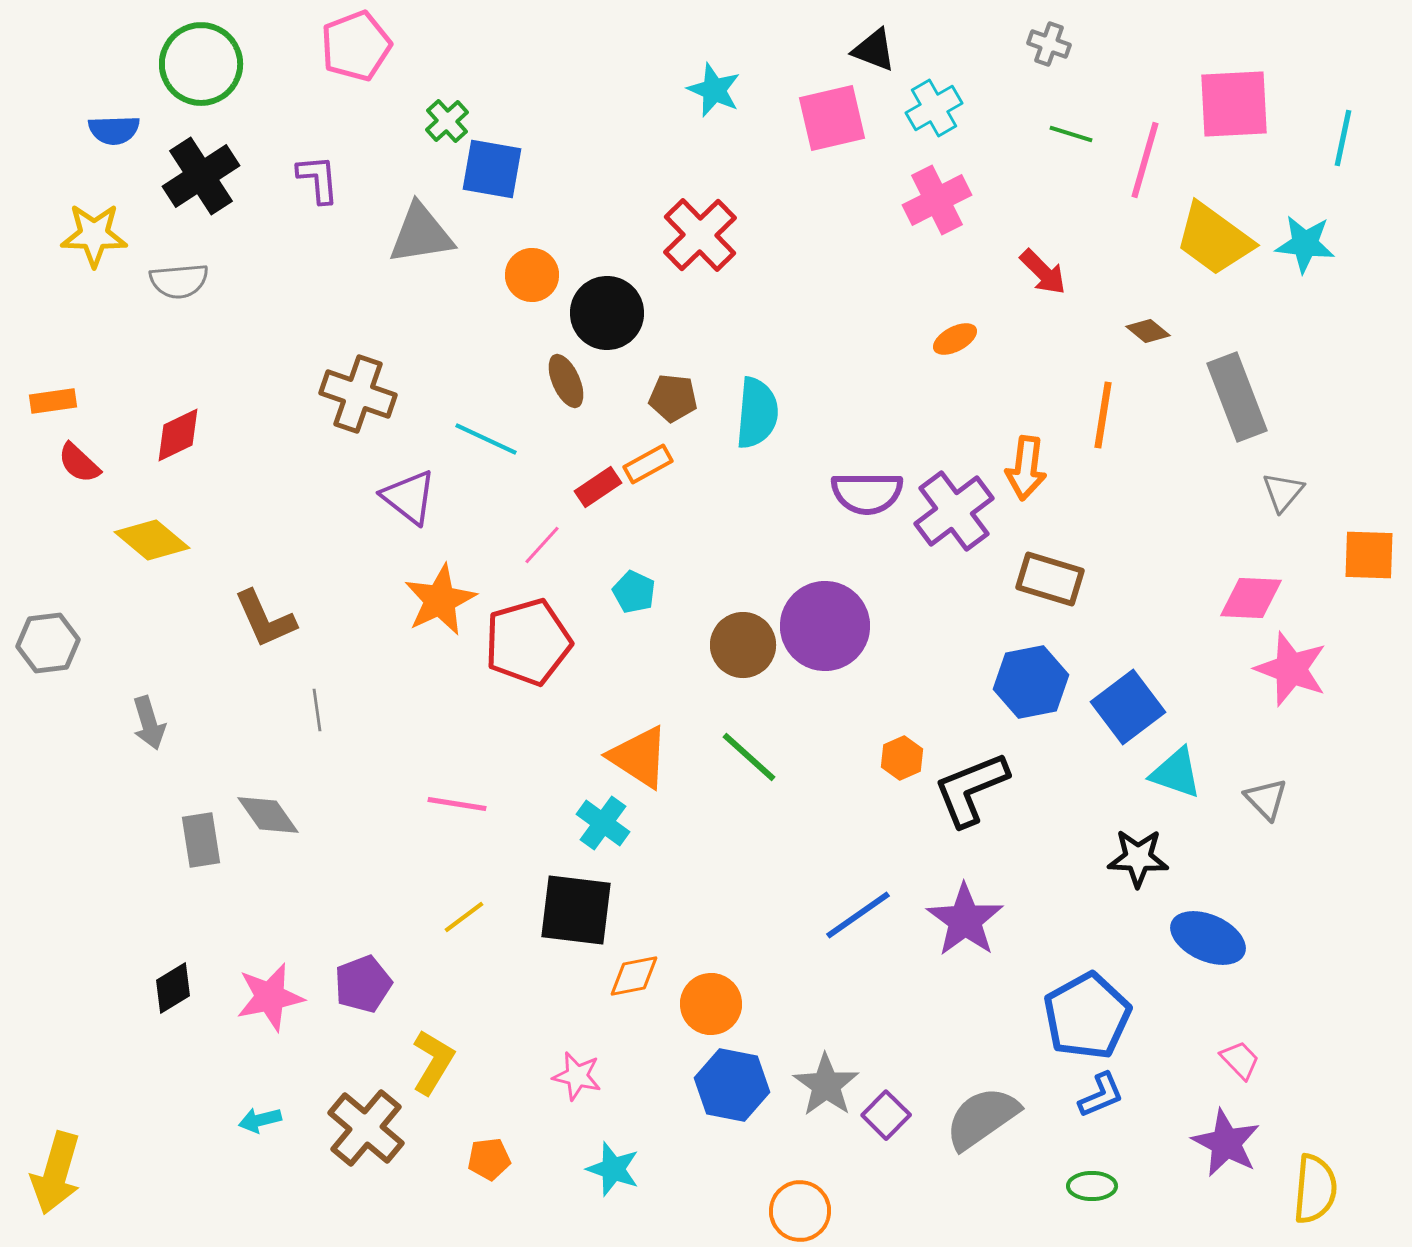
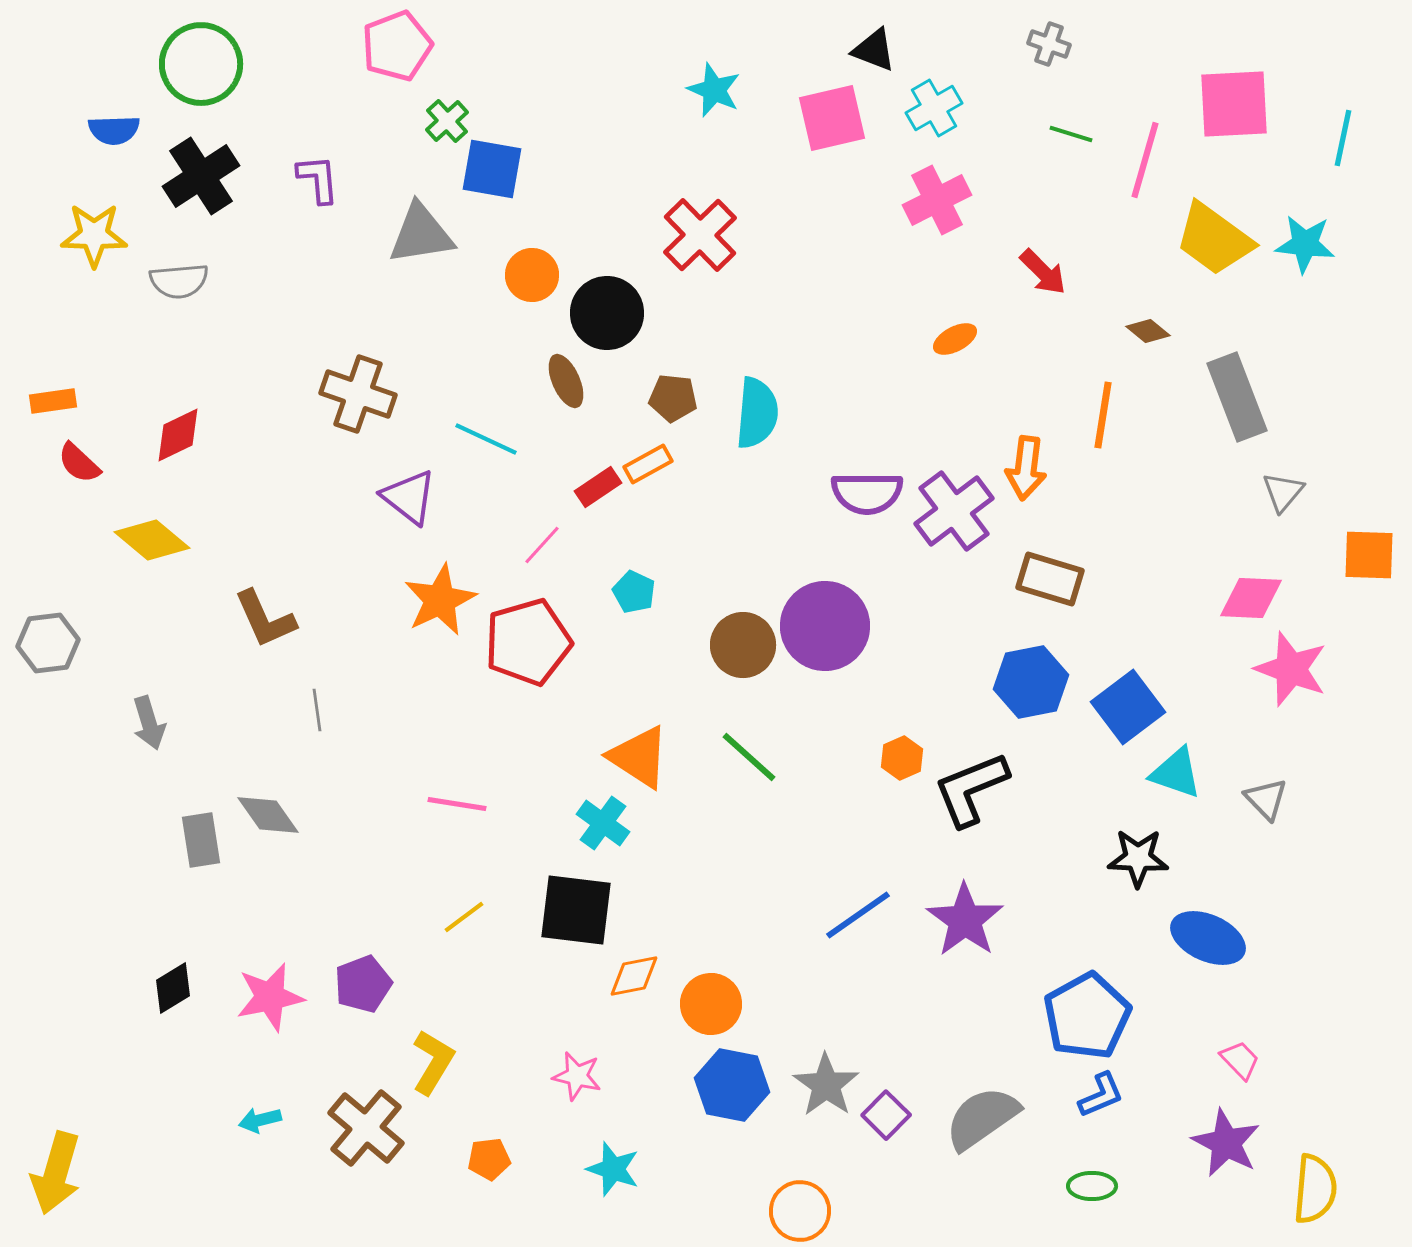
pink pentagon at (356, 46): moved 41 px right
